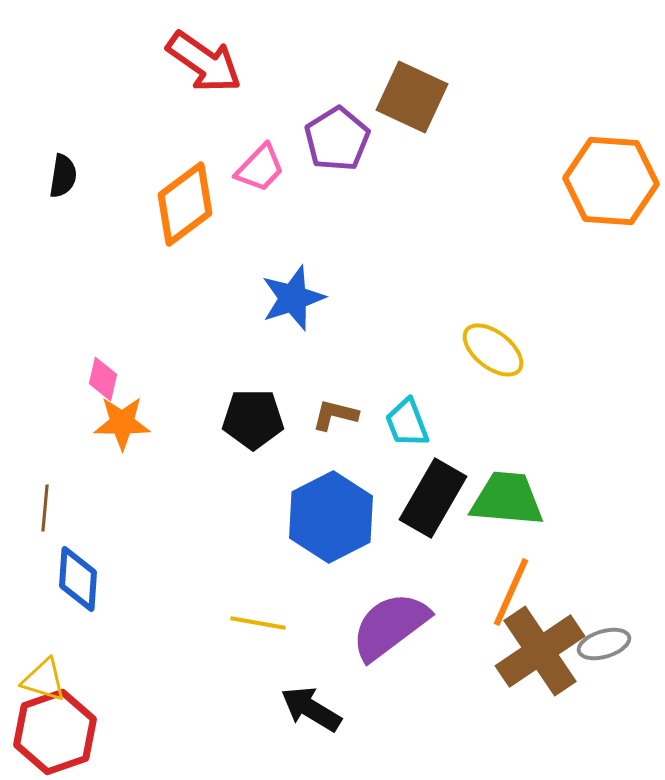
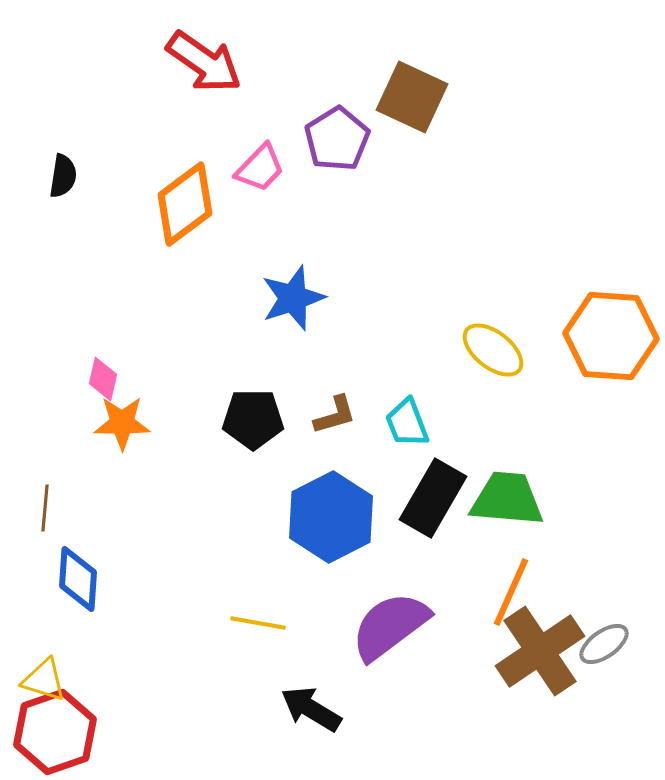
orange hexagon: moved 155 px down
brown L-shape: rotated 150 degrees clockwise
gray ellipse: rotated 18 degrees counterclockwise
